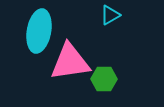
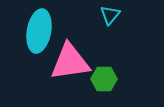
cyan triangle: rotated 20 degrees counterclockwise
